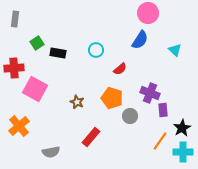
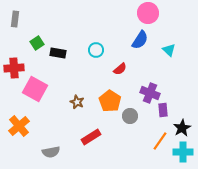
cyan triangle: moved 6 px left
orange pentagon: moved 2 px left, 3 px down; rotated 15 degrees clockwise
red rectangle: rotated 18 degrees clockwise
